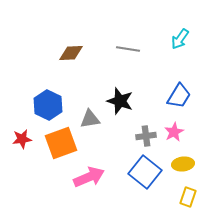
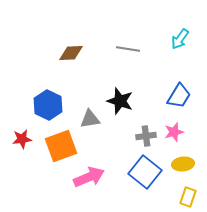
pink star: rotated 12 degrees clockwise
orange square: moved 3 px down
